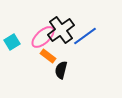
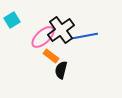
blue line: rotated 25 degrees clockwise
cyan square: moved 22 px up
orange rectangle: moved 3 px right
